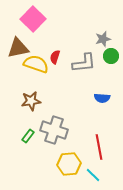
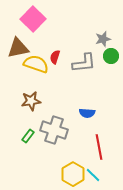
blue semicircle: moved 15 px left, 15 px down
yellow hexagon: moved 4 px right, 10 px down; rotated 25 degrees counterclockwise
